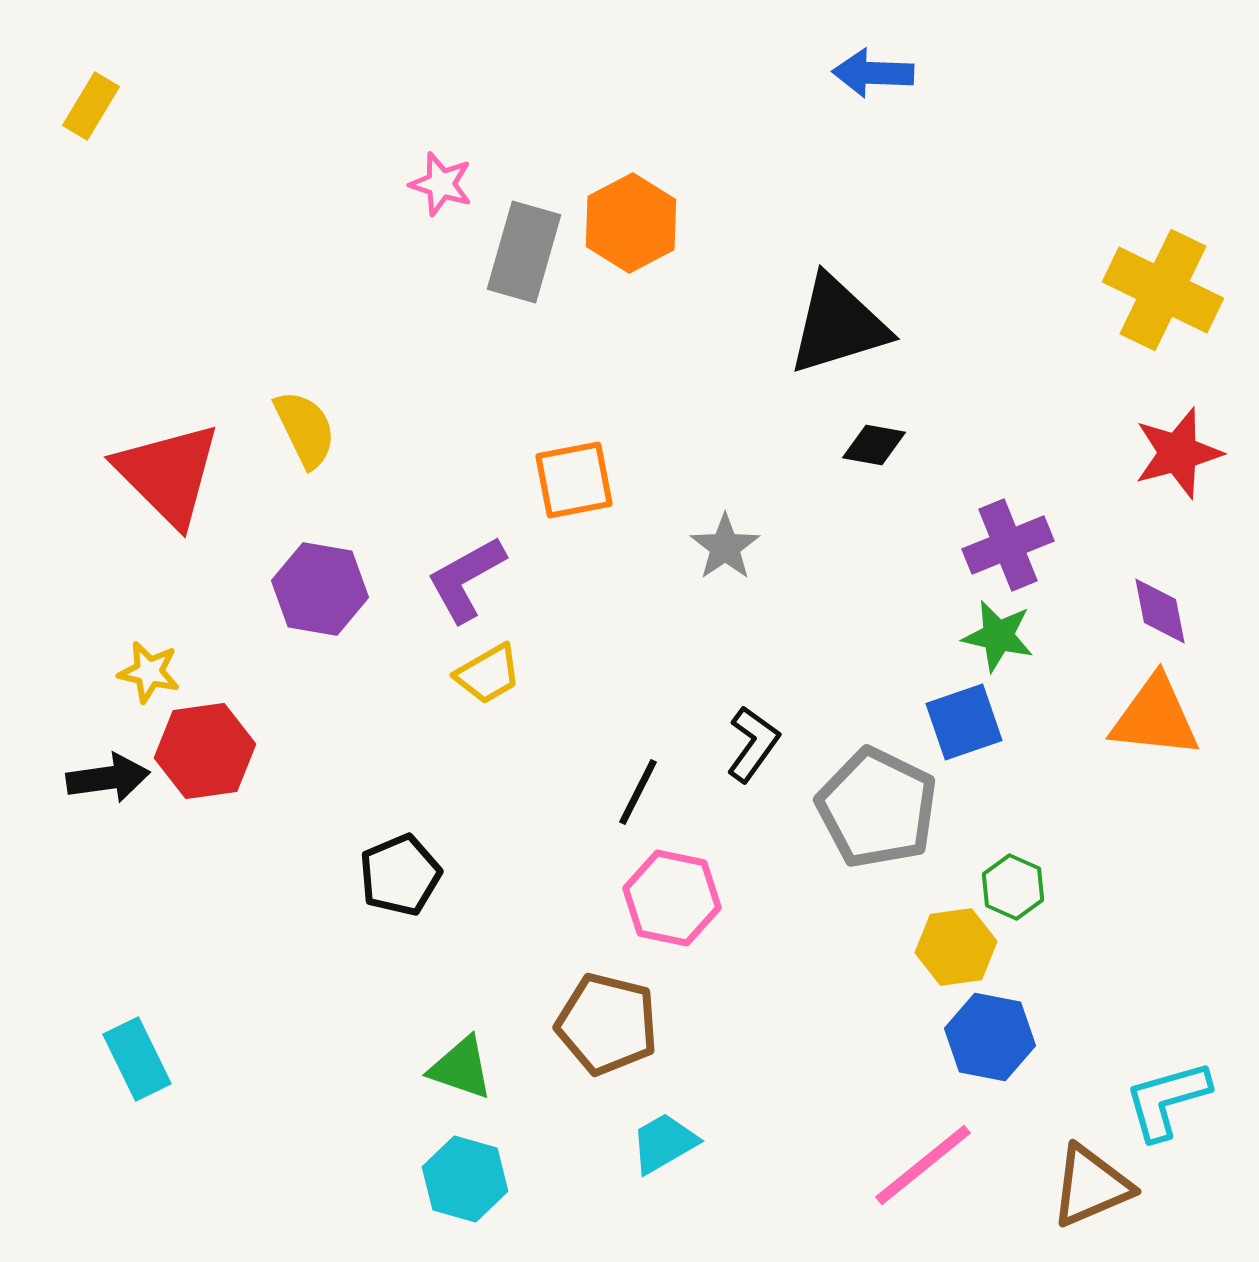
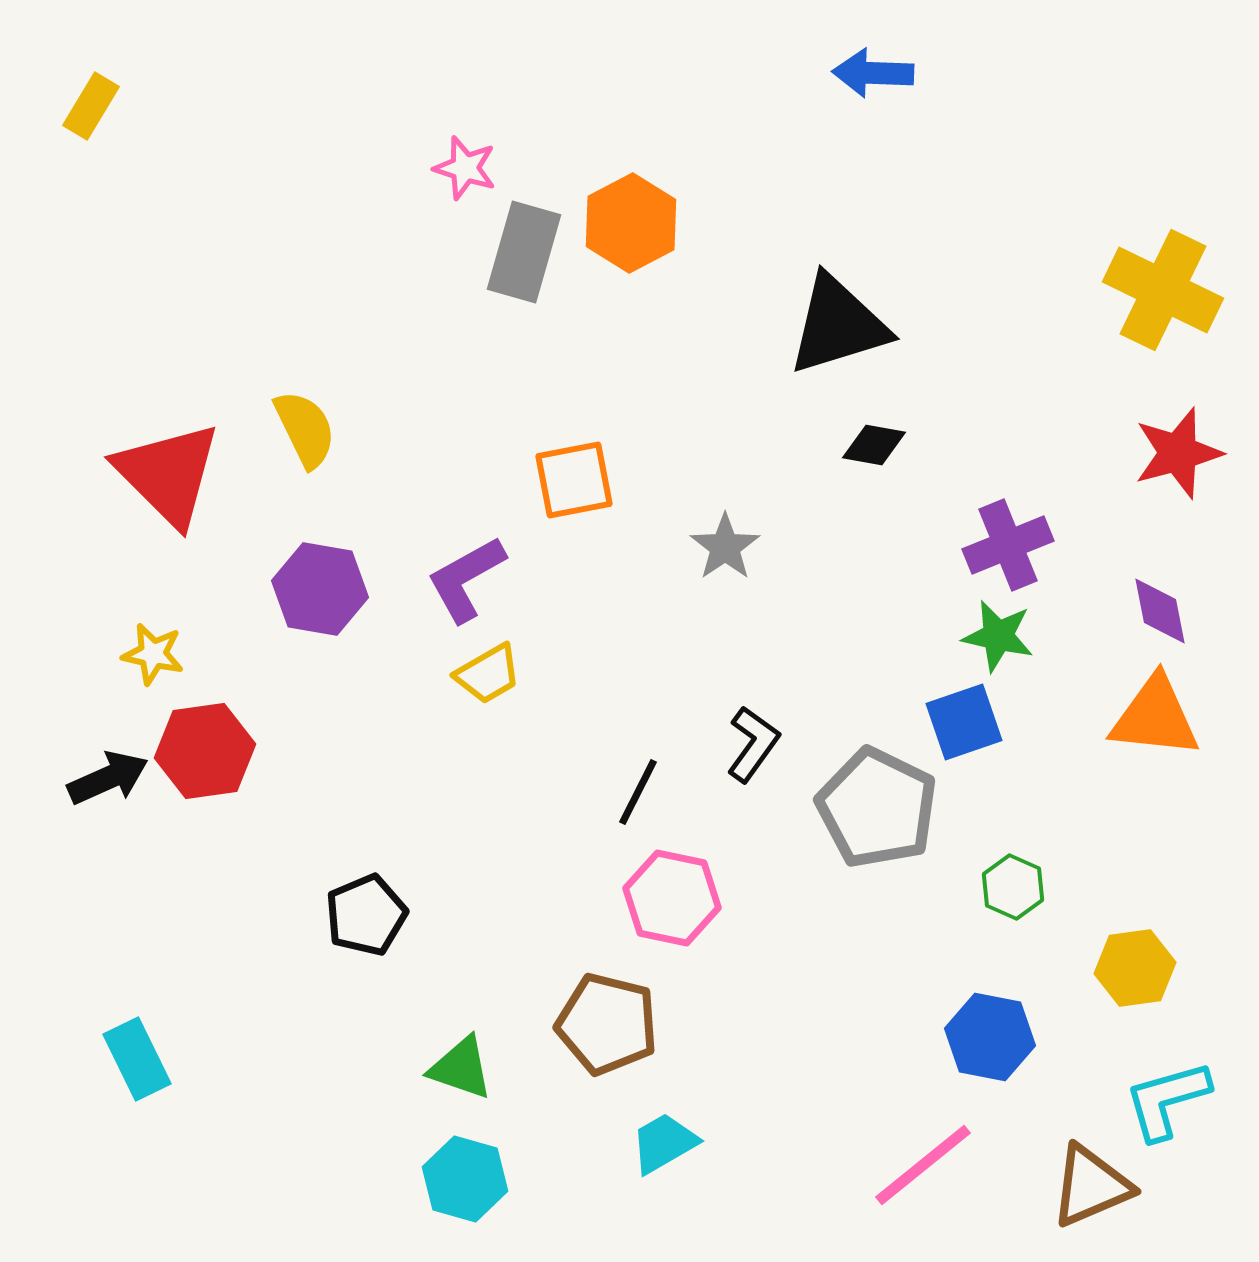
pink star: moved 24 px right, 16 px up
yellow star: moved 4 px right, 18 px up
black arrow: rotated 16 degrees counterclockwise
black pentagon: moved 34 px left, 40 px down
yellow hexagon: moved 179 px right, 21 px down
